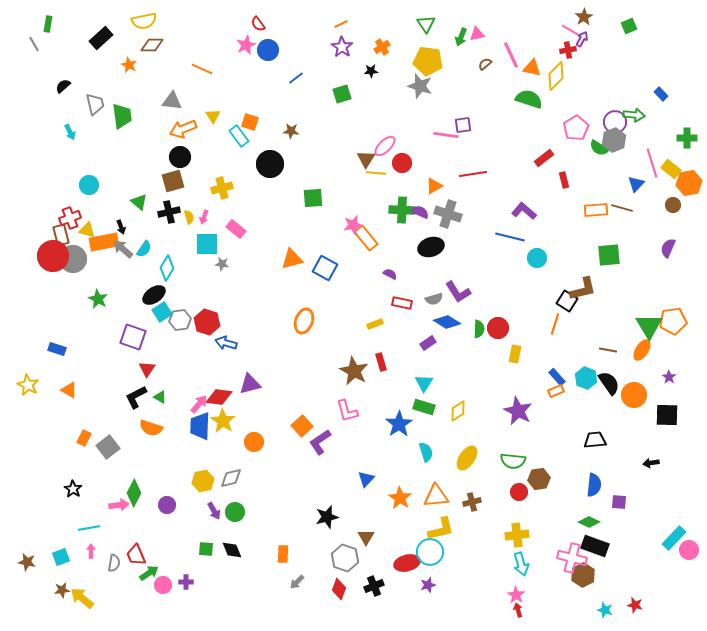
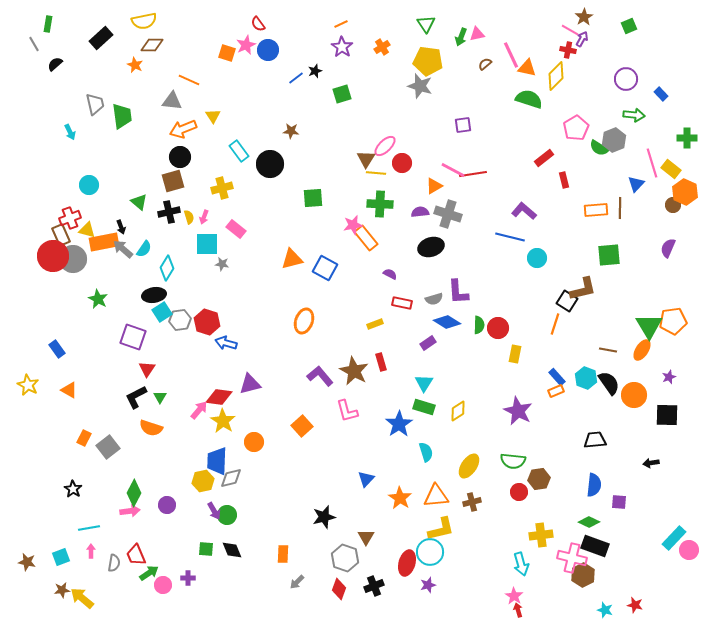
red cross at (568, 50): rotated 21 degrees clockwise
orange star at (129, 65): moved 6 px right
orange triangle at (532, 68): moved 5 px left
orange line at (202, 69): moved 13 px left, 11 px down
black star at (371, 71): moved 56 px left; rotated 16 degrees counterclockwise
black semicircle at (63, 86): moved 8 px left, 22 px up
orange square at (250, 122): moved 23 px left, 69 px up
purple circle at (615, 122): moved 11 px right, 43 px up
pink line at (446, 135): moved 7 px right, 35 px down; rotated 20 degrees clockwise
cyan rectangle at (239, 136): moved 15 px down
orange hexagon at (689, 183): moved 4 px left, 9 px down; rotated 25 degrees counterclockwise
brown line at (622, 208): moved 2 px left; rotated 75 degrees clockwise
green cross at (402, 210): moved 22 px left, 6 px up
purple semicircle at (420, 212): rotated 30 degrees counterclockwise
brown rectangle at (61, 235): rotated 10 degrees counterclockwise
purple L-shape at (458, 292): rotated 28 degrees clockwise
black ellipse at (154, 295): rotated 25 degrees clockwise
green semicircle at (479, 329): moved 4 px up
blue rectangle at (57, 349): rotated 36 degrees clockwise
purple star at (669, 377): rotated 16 degrees clockwise
green triangle at (160, 397): rotated 32 degrees clockwise
pink arrow at (199, 404): moved 6 px down
blue trapezoid at (200, 426): moved 17 px right, 35 px down
purple L-shape at (320, 442): moved 66 px up; rotated 84 degrees clockwise
yellow ellipse at (467, 458): moved 2 px right, 8 px down
pink arrow at (119, 505): moved 11 px right, 6 px down
green circle at (235, 512): moved 8 px left, 3 px down
black star at (327, 517): moved 3 px left
yellow cross at (517, 535): moved 24 px right
red ellipse at (407, 563): rotated 60 degrees counterclockwise
purple cross at (186, 582): moved 2 px right, 4 px up
pink star at (516, 595): moved 2 px left, 1 px down
